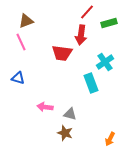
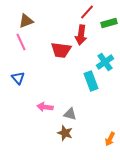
red trapezoid: moved 1 px left, 3 px up
blue triangle: rotated 32 degrees clockwise
cyan rectangle: moved 2 px up
